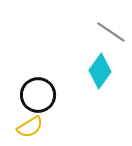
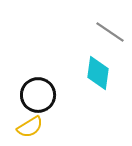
gray line: moved 1 px left
cyan diamond: moved 2 px left, 2 px down; rotated 28 degrees counterclockwise
